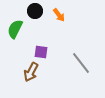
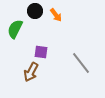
orange arrow: moved 3 px left
